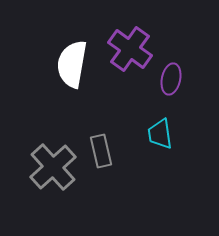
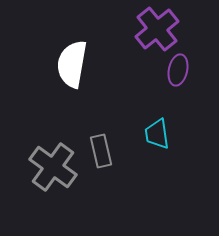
purple cross: moved 27 px right, 20 px up; rotated 15 degrees clockwise
purple ellipse: moved 7 px right, 9 px up
cyan trapezoid: moved 3 px left
gray cross: rotated 12 degrees counterclockwise
